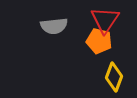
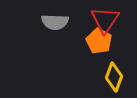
gray semicircle: moved 1 px right, 4 px up; rotated 8 degrees clockwise
orange pentagon: rotated 15 degrees clockwise
